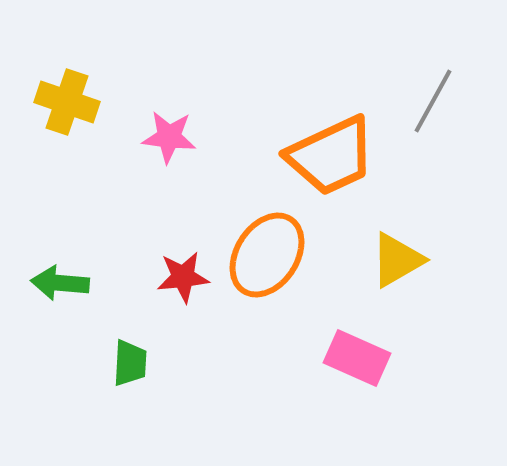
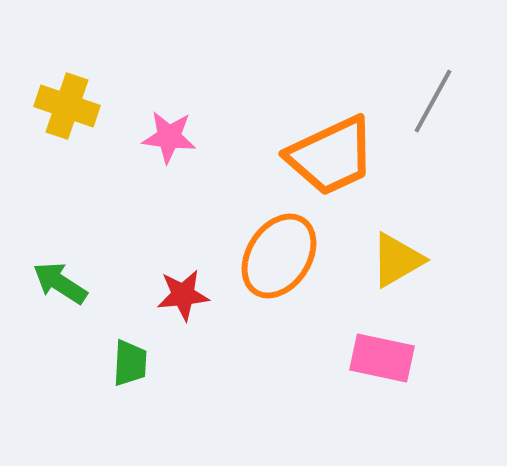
yellow cross: moved 4 px down
orange ellipse: moved 12 px right, 1 px down
red star: moved 18 px down
green arrow: rotated 28 degrees clockwise
pink rectangle: moved 25 px right; rotated 12 degrees counterclockwise
